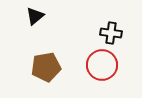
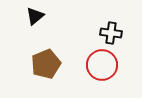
brown pentagon: moved 3 px up; rotated 12 degrees counterclockwise
